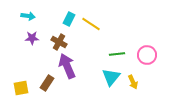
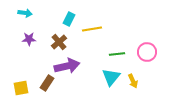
cyan arrow: moved 3 px left, 3 px up
yellow line: moved 1 px right, 5 px down; rotated 42 degrees counterclockwise
purple star: moved 3 px left, 1 px down
brown cross: rotated 21 degrees clockwise
pink circle: moved 3 px up
purple arrow: rotated 100 degrees clockwise
yellow arrow: moved 1 px up
